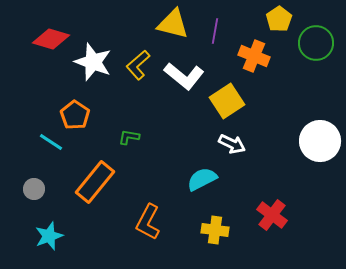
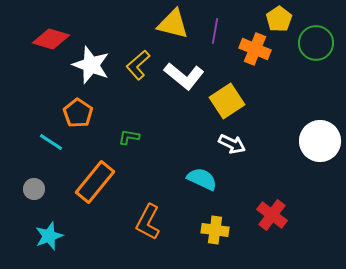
orange cross: moved 1 px right, 7 px up
white star: moved 2 px left, 3 px down
orange pentagon: moved 3 px right, 2 px up
cyan semicircle: rotated 52 degrees clockwise
